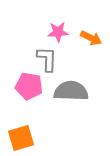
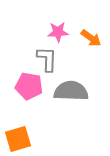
orange arrow: rotated 10 degrees clockwise
orange square: moved 3 px left, 1 px down
